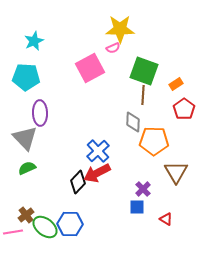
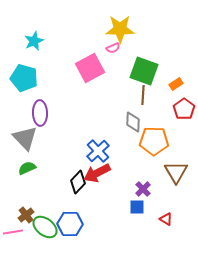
cyan pentagon: moved 2 px left, 1 px down; rotated 12 degrees clockwise
